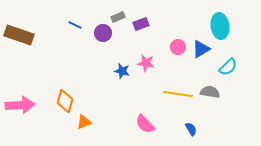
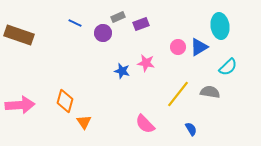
blue line: moved 2 px up
blue triangle: moved 2 px left, 2 px up
yellow line: rotated 60 degrees counterclockwise
orange triangle: rotated 42 degrees counterclockwise
